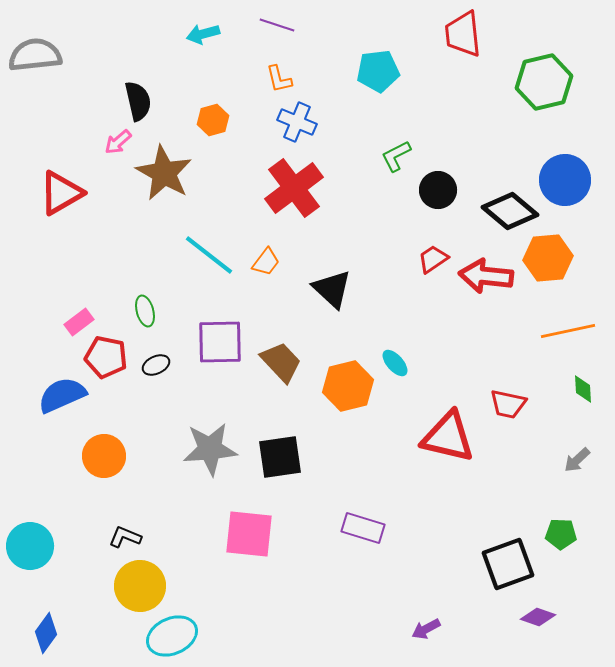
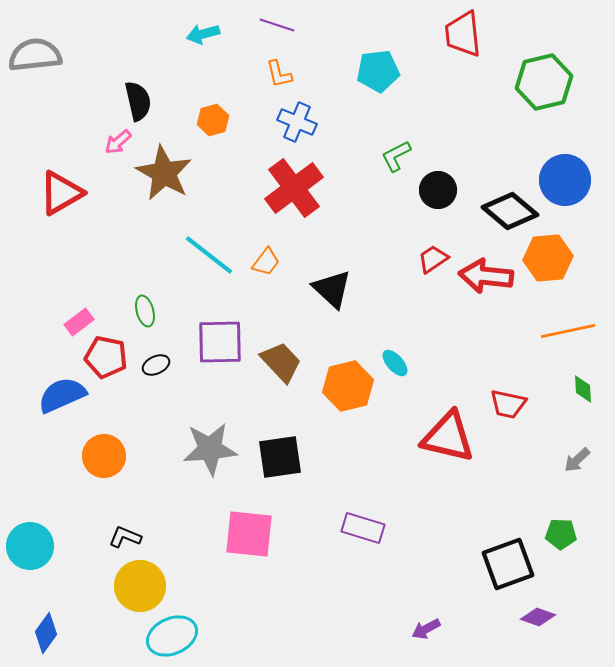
orange L-shape at (279, 79): moved 5 px up
